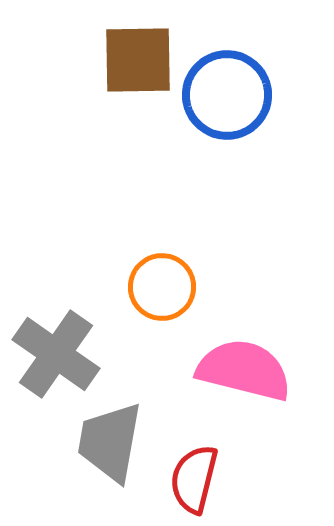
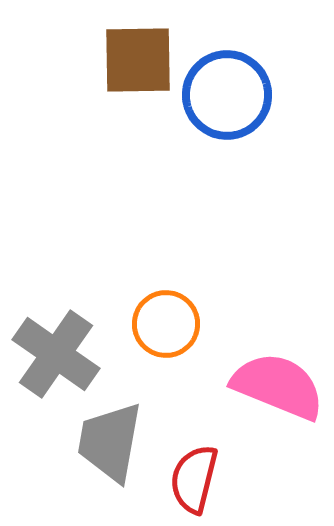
orange circle: moved 4 px right, 37 px down
pink semicircle: moved 34 px right, 16 px down; rotated 8 degrees clockwise
